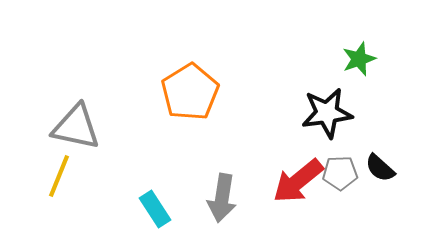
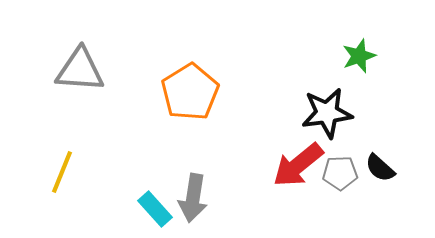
green star: moved 3 px up
gray triangle: moved 4 px right, 57 px up; rotated 8 degrees counterclockwise
yellow line: moved 3 px right, 4 px up
red arrow: moved 16 px up
gray arrow: moved 29 px left
cyan rectangle: rotated 9 degrees counterclockwise
